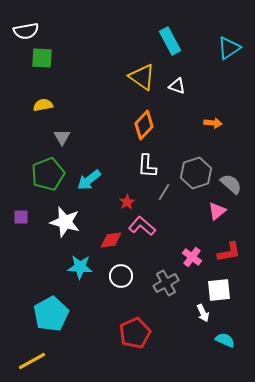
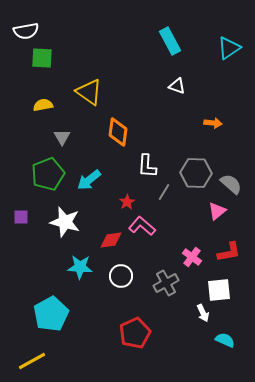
yellow triangle: moved 53 px left, 15 px down
orange diamond: moved 26 px left, 7 px down; rotated 36 degrees counterclockwise
gray hexagon: rotated 20 degrees clockwise
